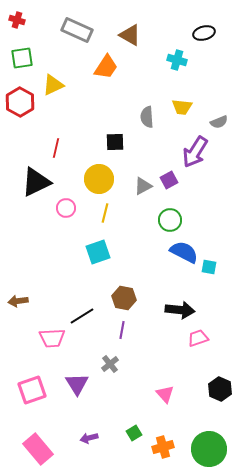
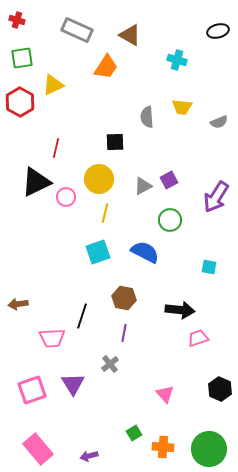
black ellipse at (204, 33): moved 14 px right, 2 px up
purple arrow at (195, 152): moved 21 px right, 45 px down
pink circle at (66, 208): moved 11 px up
blue semicircle at (184, 252): moved 39 px left
brown arrow at (18, 301): moved 3 px down
black line at (82, 316): rotated 40 degrees counterclockwise
purple line at (122, 330): moved 2 px right, 3 px down
purple triangle at (77, 384): moved 4 px left
purple arrow at (89, 438): moved 18 px down
orange cross at (163, 447): rotated 20 degrees clockwise
